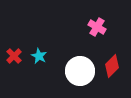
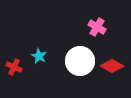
red cross: moved 11 px down; rotated 21 degrees counterclockwise
red diamond: rotated 75 degrees clockwise
white circle: moved 10 px up
